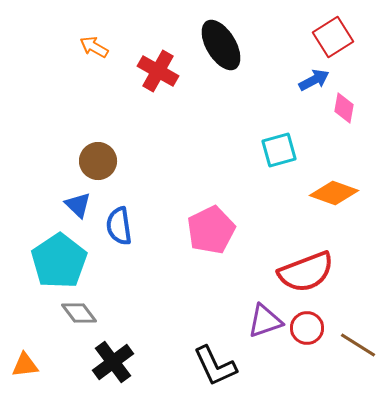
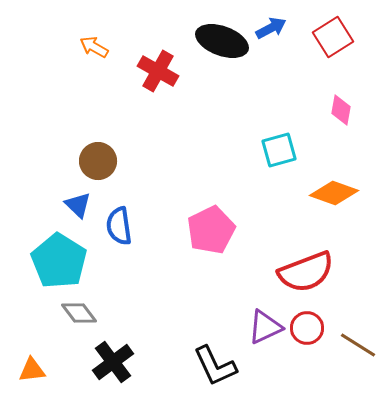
black ellipse: moved 1 px right, 4 px up; rotated 39 degrees counterclockwise
blue arrow: moved 43 px left, 52 px up
pink diamond: moved 3 px left, 2 px down
cyan pentagon: rotated 6 degrees counterclockwise
purple triangle: moved 6 px down; rotated 6 degrees counterclockwise
orange triangle: moved 7 px right, 5 px down
